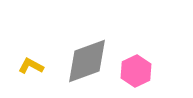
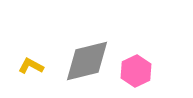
gray diamond: rotated 6 degrees clockwise
